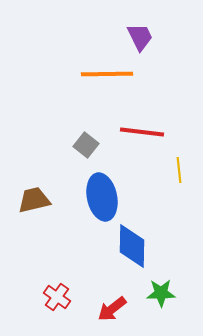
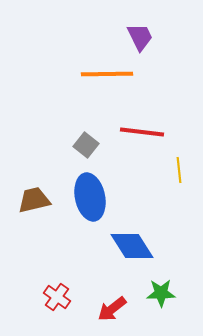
blue ellipse: moved 12 px left
blue diamond: rotated 33 degrees counterclockwise
